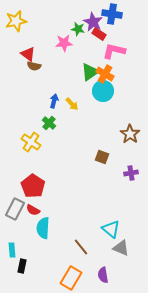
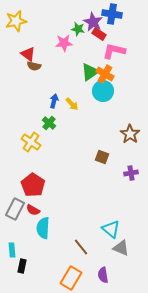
red pentagon: moved 1 px up
